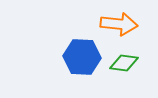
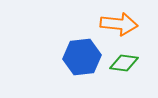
blue hexagon: rotated 9 degrees counterclockwise
